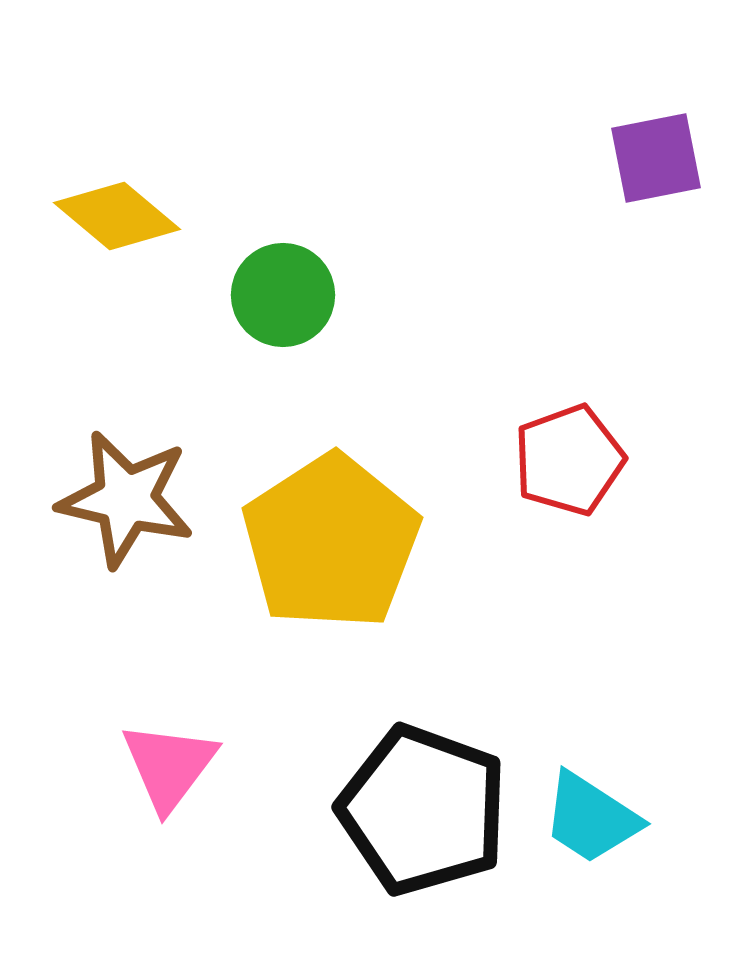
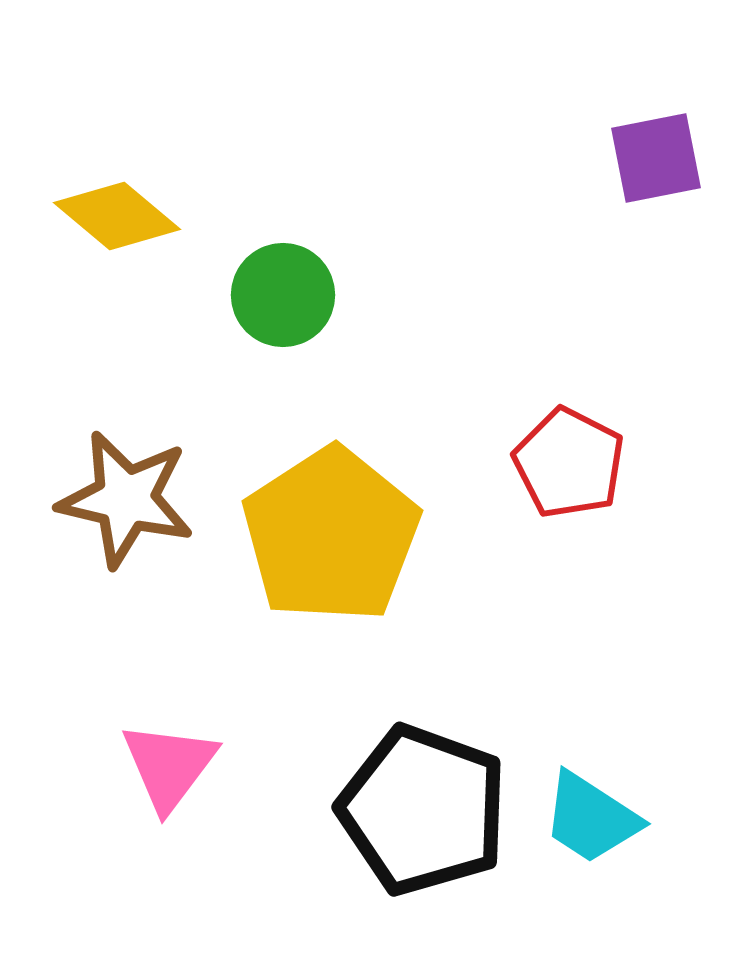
red pentagon: moved 3 px down; rotated 25 degrees counterclockwise
yellow pentagon: moved 7 px up
